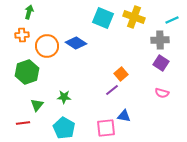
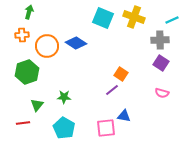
orange square: rotated 16 degrees counterclockwise
